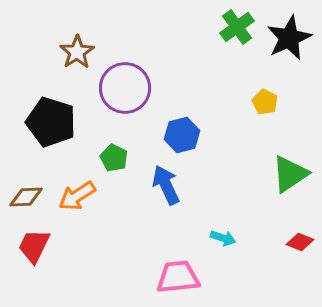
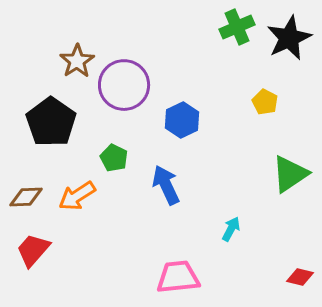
green cross: rotated 12 degrees clockwise
brown star: moved 9 px down
purple circle: moved 1 px left, 3 px up
black pentagon: rotated 18 degrees clockwise
blue hexagon: moved 15 px up; rotated 12 degrees counterclockwise
cyan arrow: moved 8 px right, 9 px up; rotated 80 degrees counterclockwise
red diamond: moved 35 px down; rotated 8 degrees counterclockwise
red trapezoid: moved 1 px left, 4 px down; rotated 15 degrees clockwise
